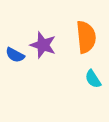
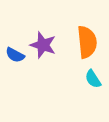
orange semicircle: moved 1 px right, 5 px down
